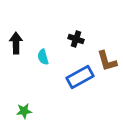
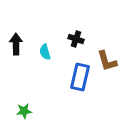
black arrow: moved 1 px down
cyan semicircle: moved 2 px right, 5 px up
blue rectangle: rotated 48 degrees counterclockwise
